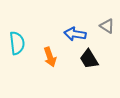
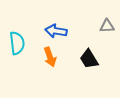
gray triangle: rotated 35 degrees counterclockwise
blue arrow: moved 19 px left, 3 px up
